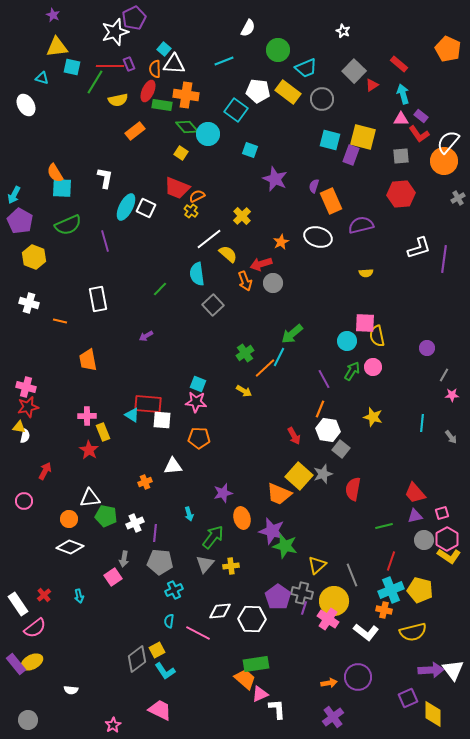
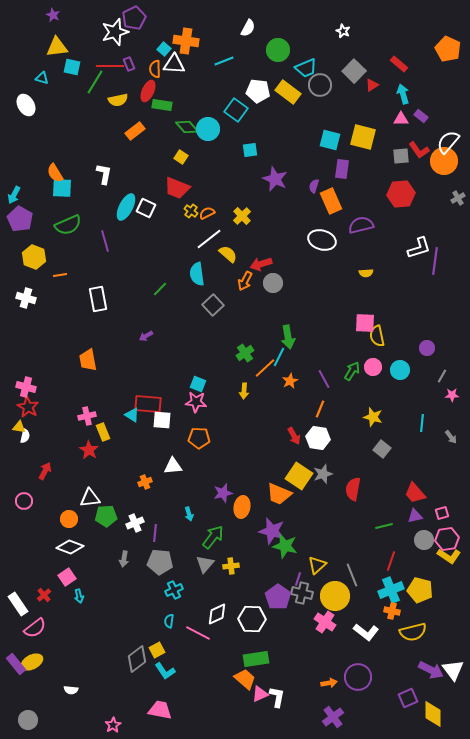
orange cross at (186, 95): moved 54 px up
gray circle at (322, 99): moved 2 px left, 14 px up
cyan circle at (208, 134): moved 5 px up
red L-shape at (419, 134): moved 16 px down
cyan square at (250, 150): rotated 28 degrees counterclockwise
yellow square at (181, 153): moved 4 px down
purple rectangle at (351, 155): moved 9 px left, 14 px down; rotated 12 degrees counterclockwise
white L-shape at (105, 178): moved 1 px left, 4 px up
orange semicircle at (197, 196): moved 10 px right, 17 px down
purple pentagon at (20, 221): moved 2 px up
white ellipse at (318, 237): moved 4 px right, 3 px down
orange star at (281, 242): moved 9 px right, 139 px down
purple line at (444, 259): moved 9 px left, 2 px down
orange arrow at (245, 281): rotated 48 degrees clockwise
white cross at (29, 303): moved 3 px left, 5 px up
orange line at (60, 321): moved 46 px up; rotated 24 degrees counterclockwise
green arrow at (292, 334): moved 4 px left, 3 px down; rotated 60 degrees counterclockwise
cyan circle at (347, 341): moved 53 px right, 29 px down
gray line at (444, 375): moved 2 px left, 1 px down
yellow arrow at (244, 391): rotated 63 degrees clockwise
red star at (28, 407): rotated 30 degrees counterclockwise
pink cross at (87, 416): rotated 12 degrees counterclockwise
white hexagon at (328, 430): moved 10 px left, 8 px down
gray square at (341, 449): moved 41 px right
yellow square at (299, 476): rotated 8 degrees counterclockwise
green pentagon at (106, 516): rotated 15 degrees counterclockwise
orange ellipse at (242, 518): moved 11 px up; rotated 25 degrees clockwise
pink hexagon at (447, 539): rotated 20 degrees clockwise
pink square at (113, 577): moved 46 px left
yellow circle at (334, 601): moved 1 px right, 5 px up
purple line at (304, 608): moved 6 px left, 29 px up
orange cross at (384, 610): moved 8 px right, 1 px down
white diamond at (220, 611): moved 3 px left, 3 px down; rotated 20 degrees counterclockwise
pink cross at (328, 619): moved 3 px left, 3 px down
green rectangle at (256, 664): moved 5 px up
purple arrow at (431, 670): rotated 30 degrees clockwise
white L-shape at (277, 709): moved 12 px up; rotated 15 degrees clockwise
pink trapezoid at (160, 710): rotated 15 degrees counterclockwise
